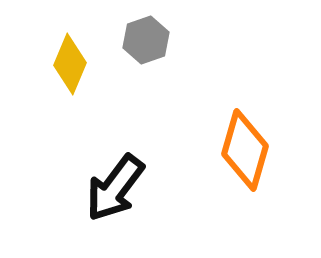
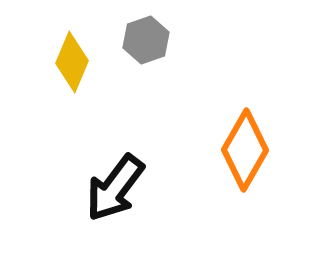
yellow diamond: moved 2 px right, 2 px up
orange diamond: rotated 14 degrees clockwise
